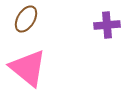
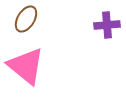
pink triangle: moved 2 px left, 2 px up
